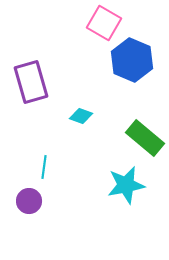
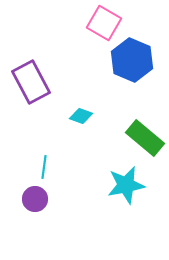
purple rectangle: rotated 12 degrees counterclockwise
purple circle: moved 6 px right, 2 px up
